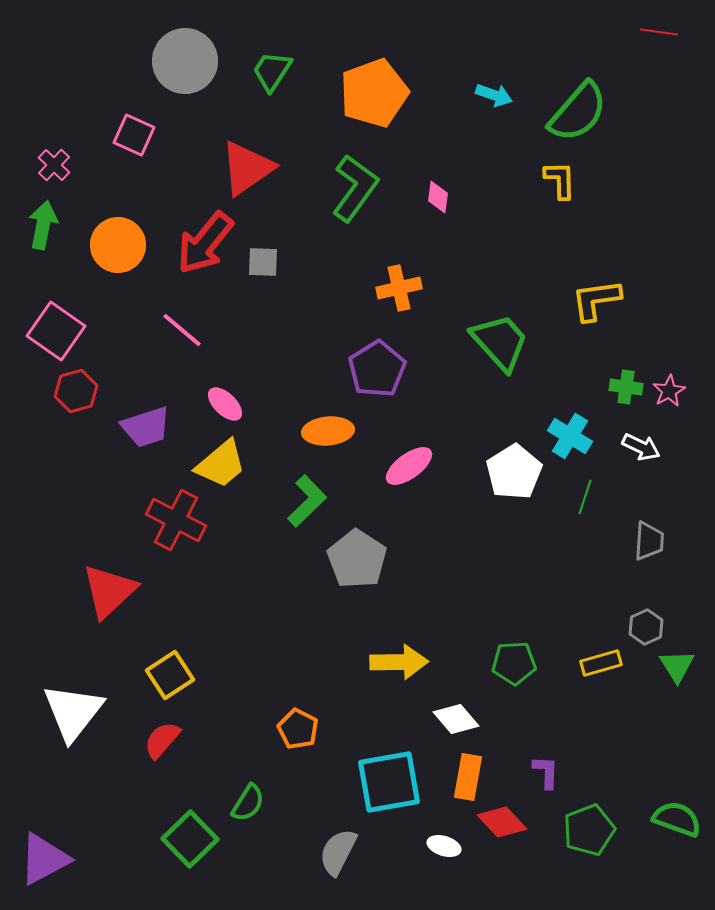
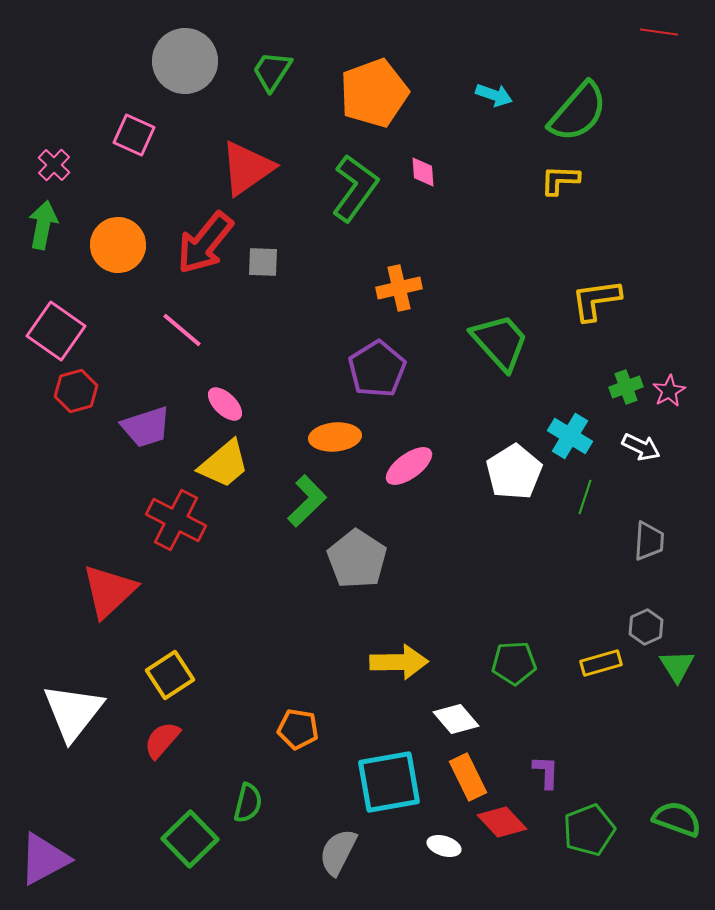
yellow L-shape at (560, 180): rotated 87 degrees counterclockwise
pink diamond at (438, 197): moved 15 px left, 25 px up; rotated 12 degrees counterclockwise
green cross at (626, 387): rotated 28 degrees counterclockwise
orange ellipse at (328, 431): moved 7 px right, 6 px down
yellow trapezoid at (221, 464): moved 3 px right
orange pentagon at (298, 729): rotated 18 degrees counterclockwise
orange rectangle at (468, 777): rotated 36 degrees counterclockwise
green semicircle at (248, 803): rotated 18 degrees counterclockwise
